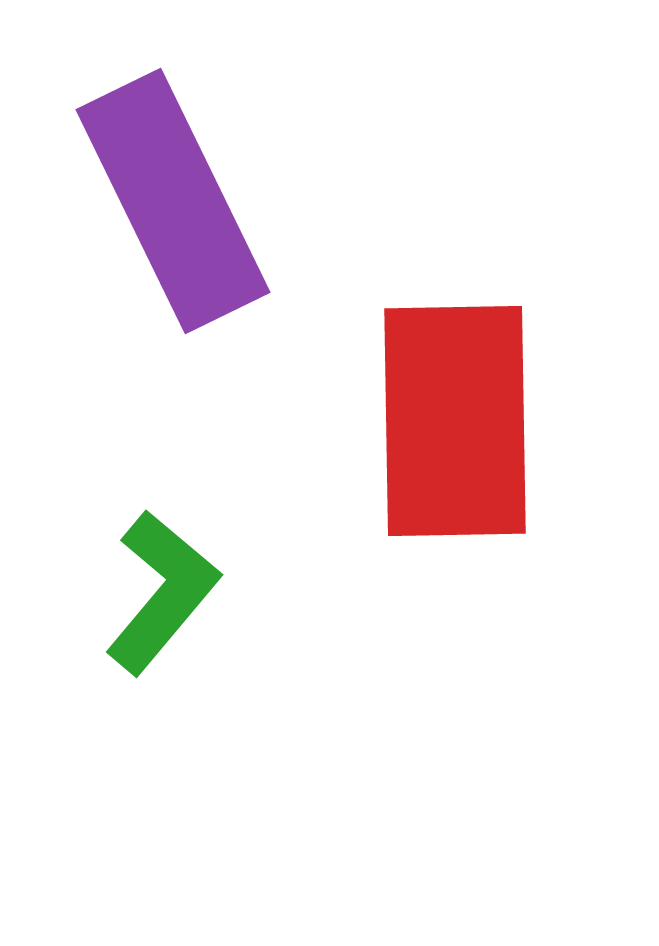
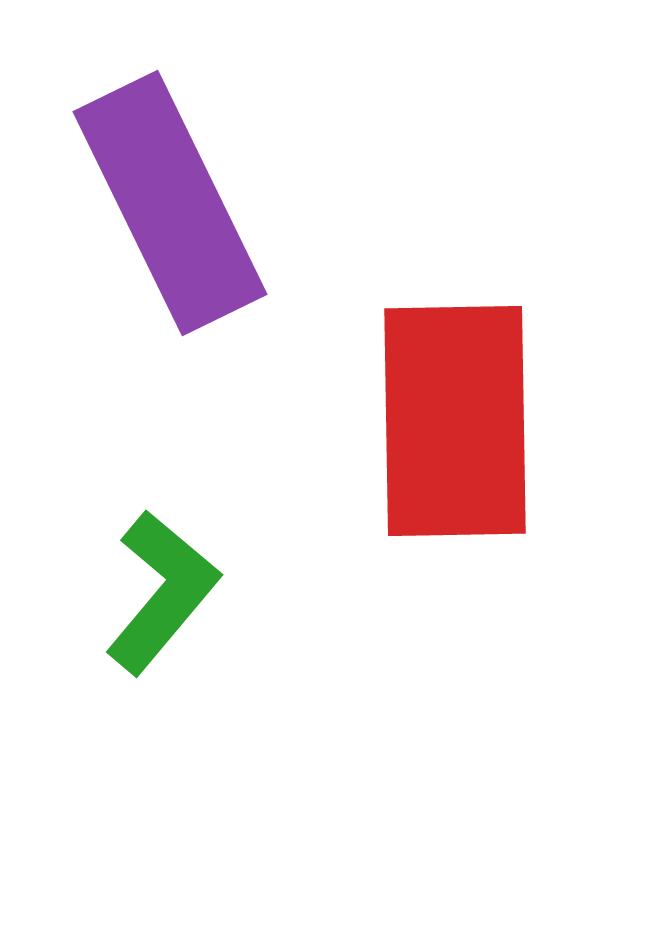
purple rectangle: moved 3 px left, 2 px down
